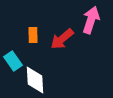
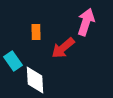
pink arrow: moved 5 px left, 2 px down
orange rectangle: moved 3 px right, 3 px up
red arrow: moved 1 px right, 9 px down
